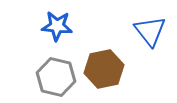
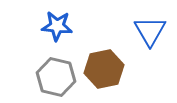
blue triangle: rotated 8 degrees clockwise
